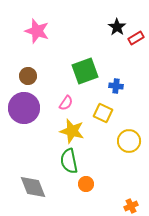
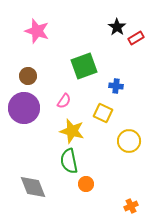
green square: moved 1 px left, 5 px up
pink semicircle: moved 2 px left, 2 px up
